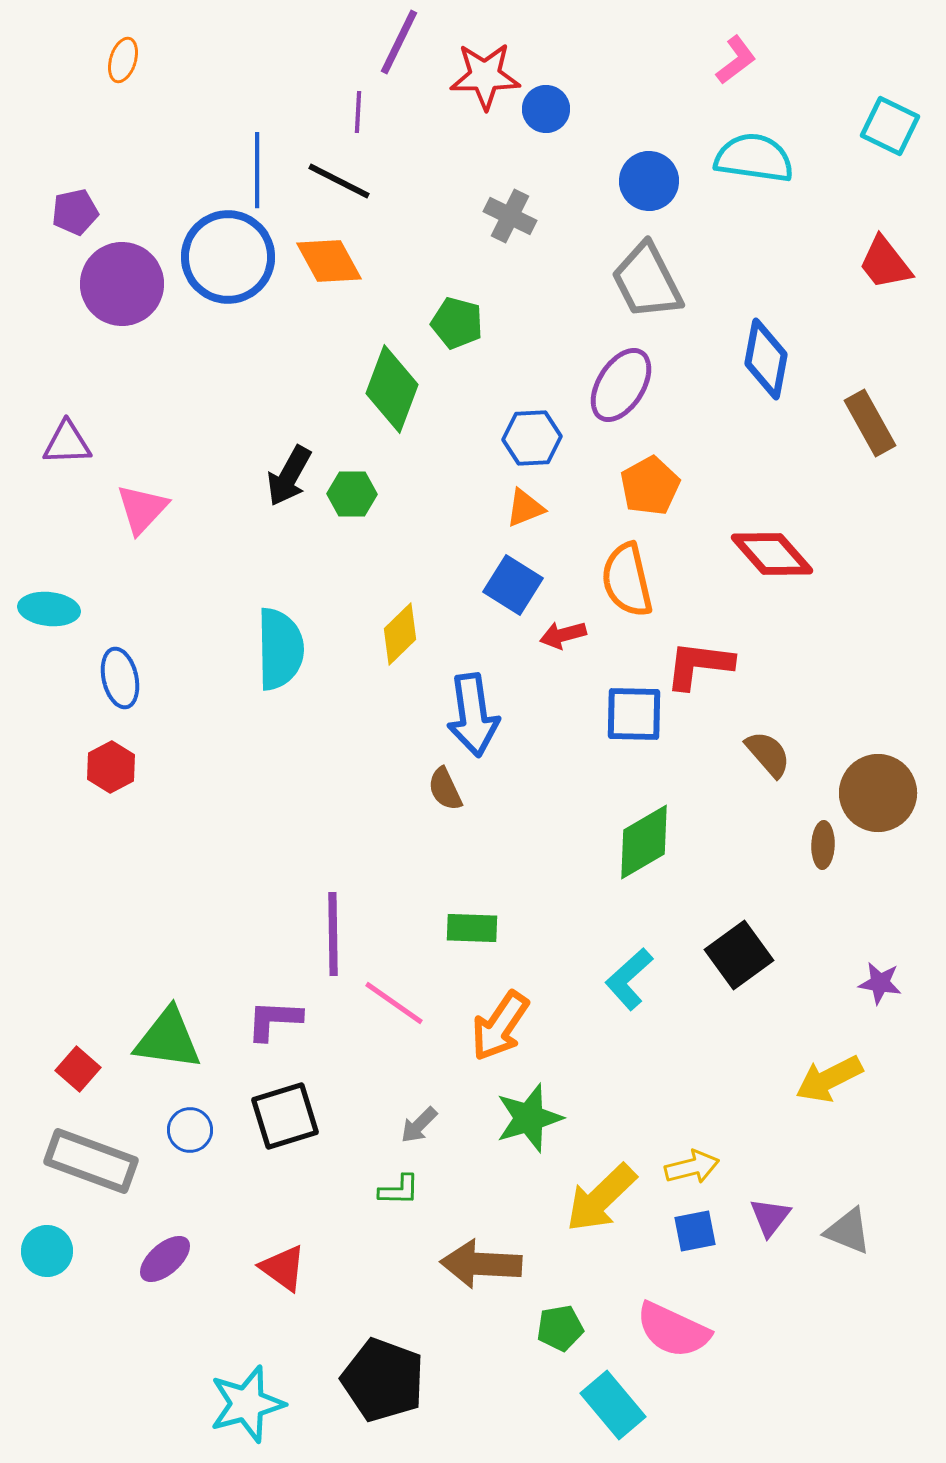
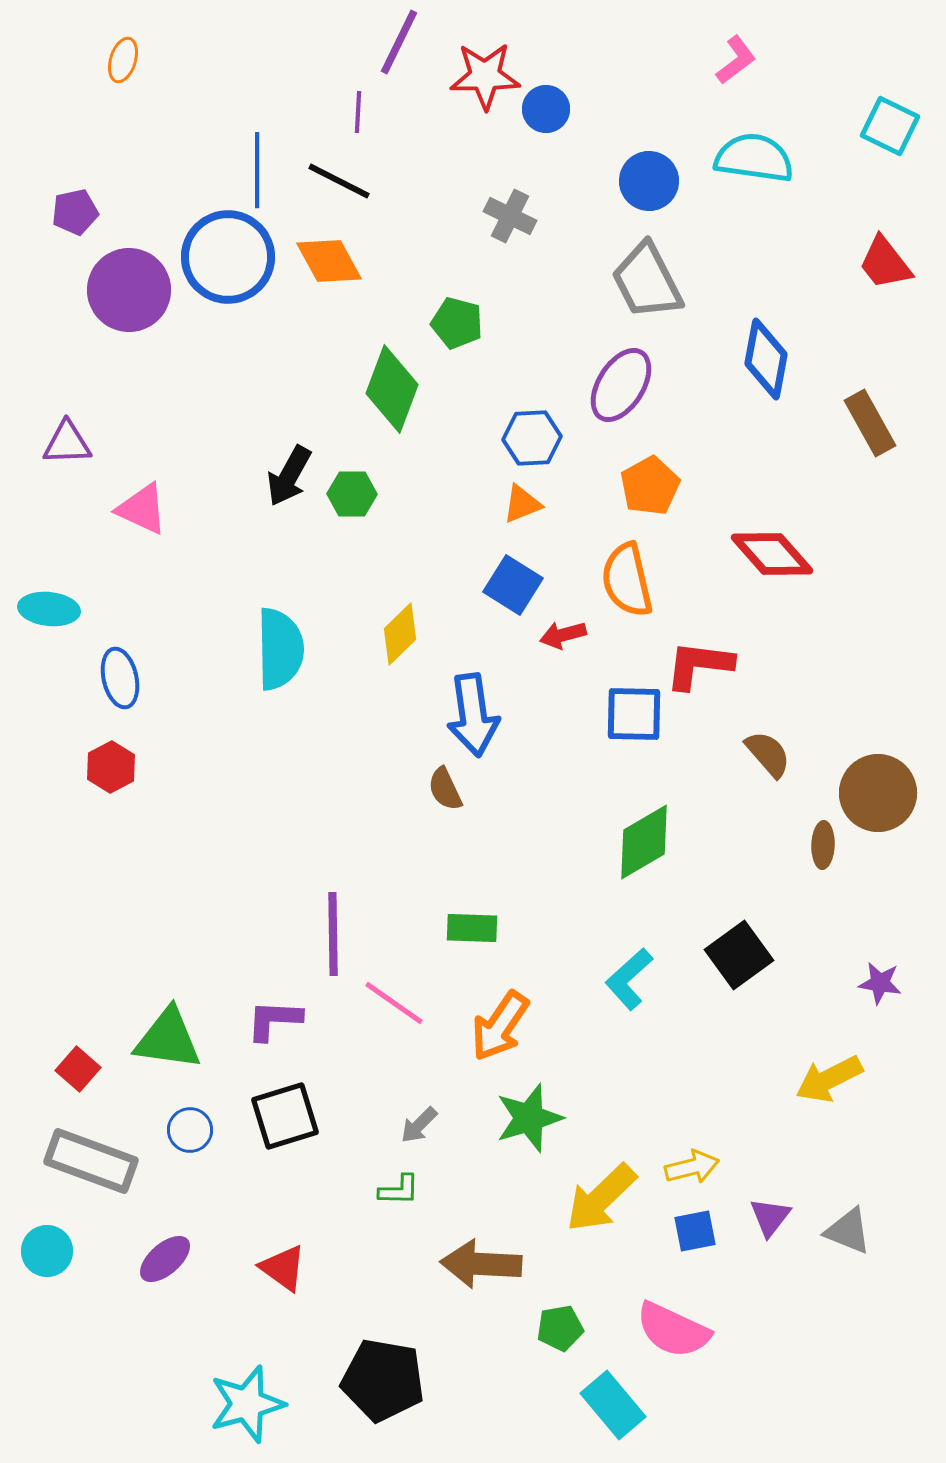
purple circle at (122, 284): moved 7 px right, 6 px down
orange triangle at (525, 508): moved 3 px left, 4 px up
pink triangle at (142, 509): rotated 48 degrees counterclockwise
black pentagon at (383, 1380): rotated 10 degrees counterclockwise
